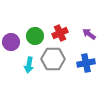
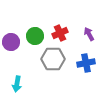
purple arrow: rotated 24 degrees clockwise
cyan arrow: moved 12 px left, 19 px down
